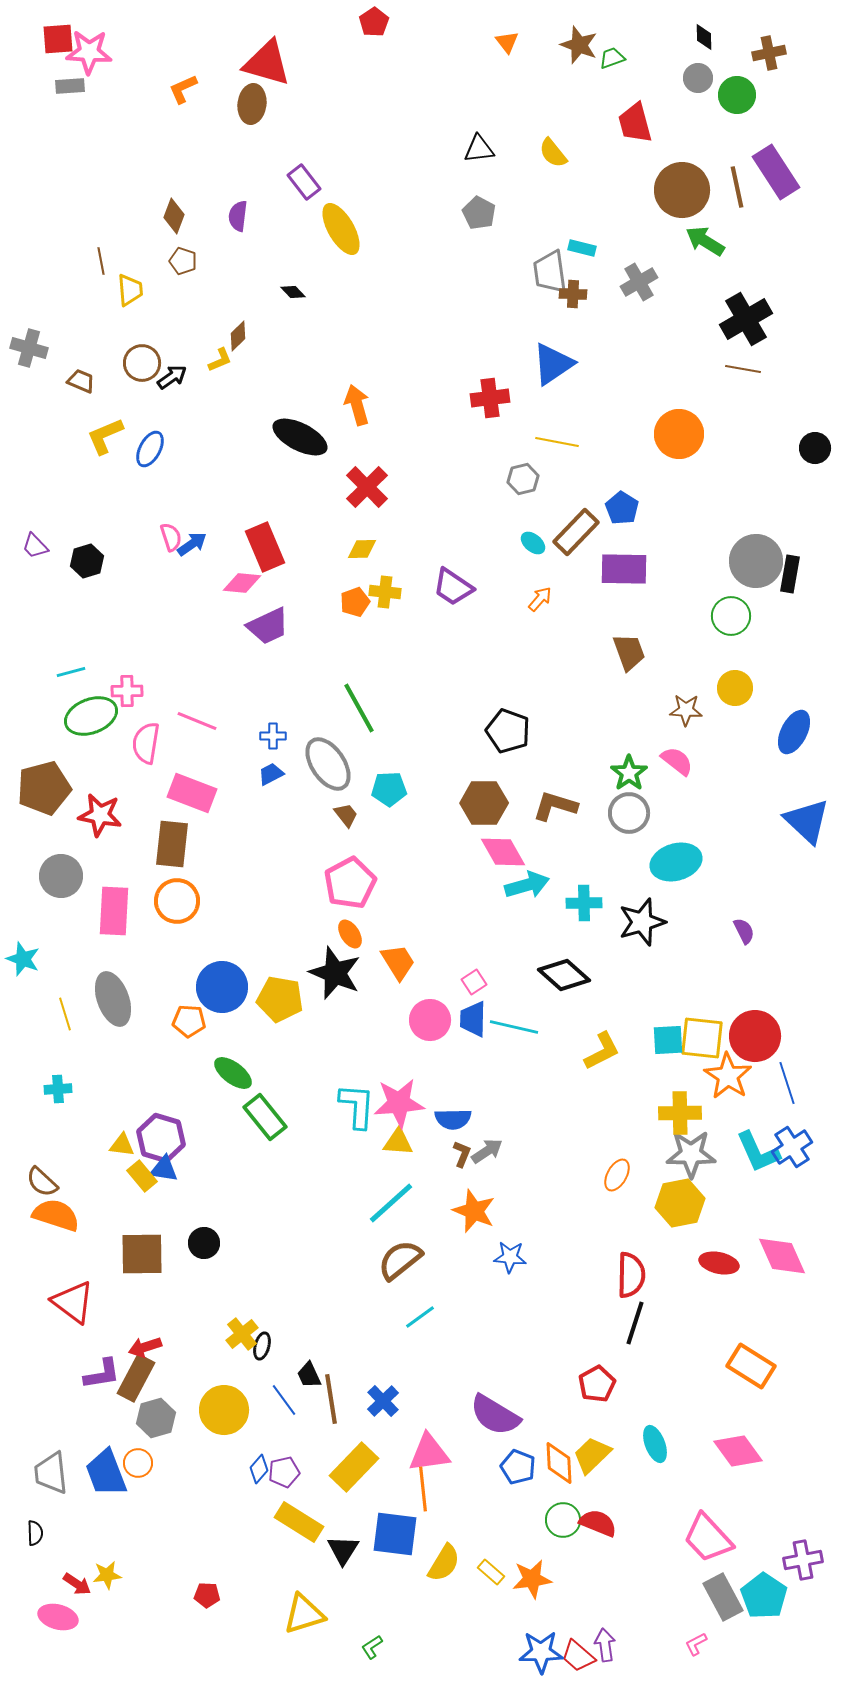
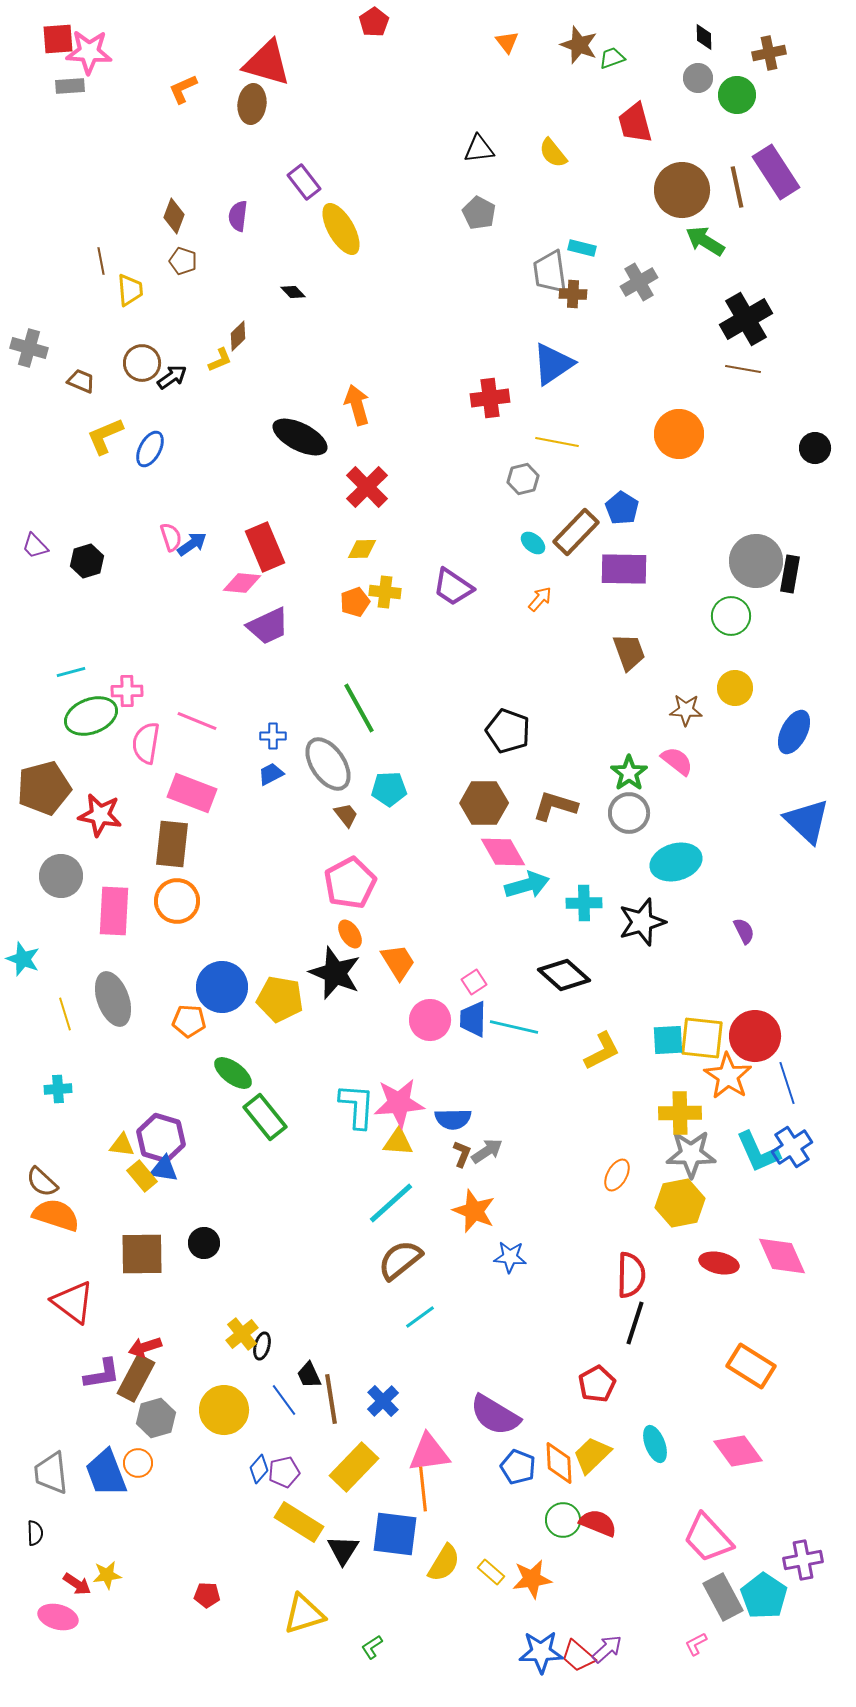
purple arrow at (605, 1645): moved 2 px right, 4 px down; rotated 56 degrees clockwise
